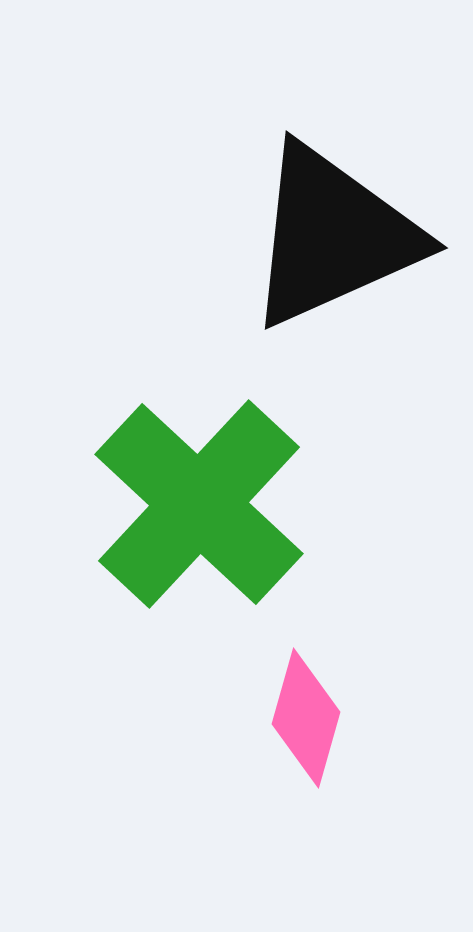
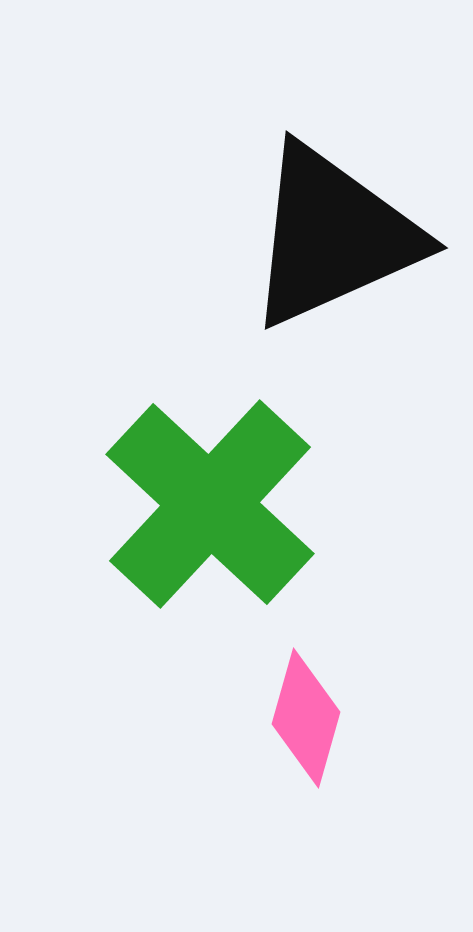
green cross: moved 11 px right
